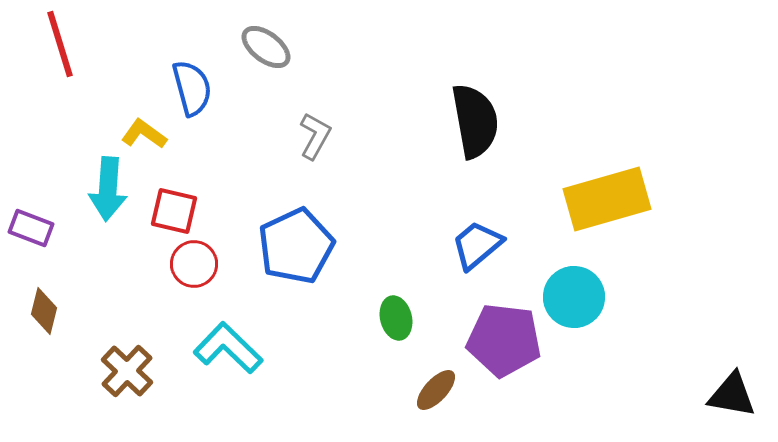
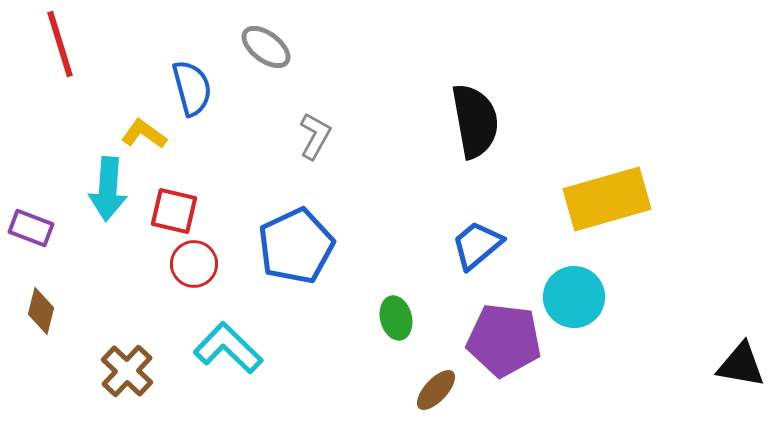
brown diamond: moved 3 px left
black triangle: moved 9 px right, 30 px up
